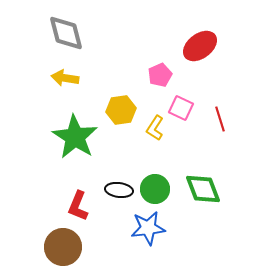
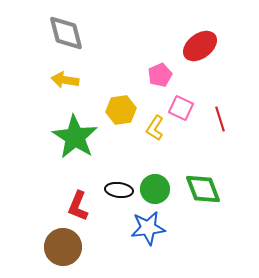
yellow arrow: moved 2 px down
